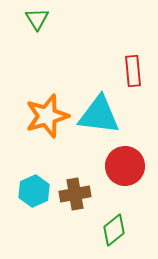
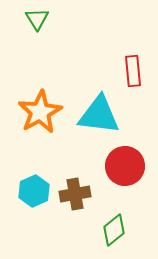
orange star: moved 7 px left, 4 px up; rotated 12 degrees counterclockwise
